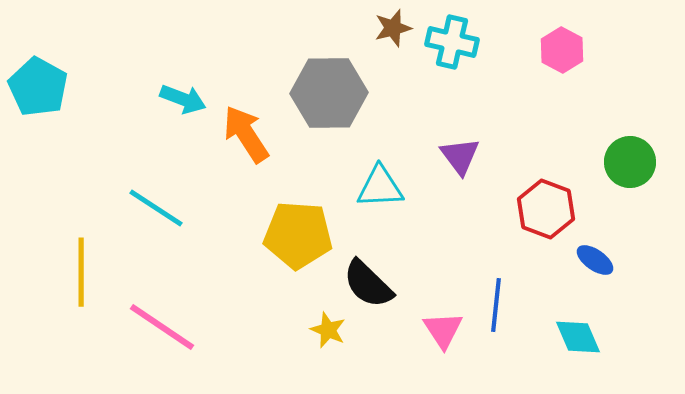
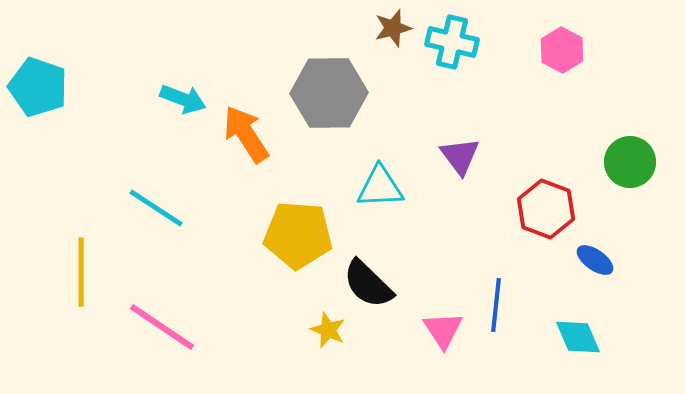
cyan pentagon: rotated 10 degrees counterclockwise
